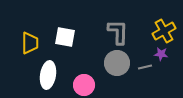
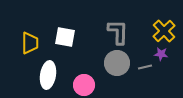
yellow cross: rotated 15 degrees counterclockwise
